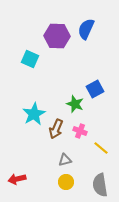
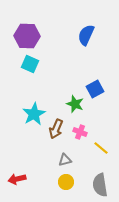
blue semicircle: moved 6 px down
purple hexagon: moved 30 px left
cyan square: moved 5 px down
pink cross: moved 1 px down
